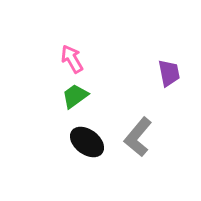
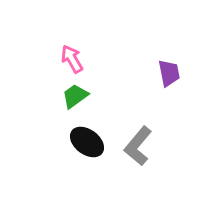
gray L-shape: moved 9 px down
